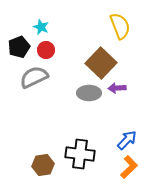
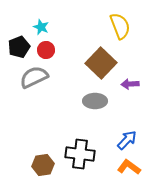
purple arrow: moved 13 px right, 4 px up
gray ellipse: moved 6 px right, 8 px down
orange L-shape: rotated 100 degrees counterclockwise
